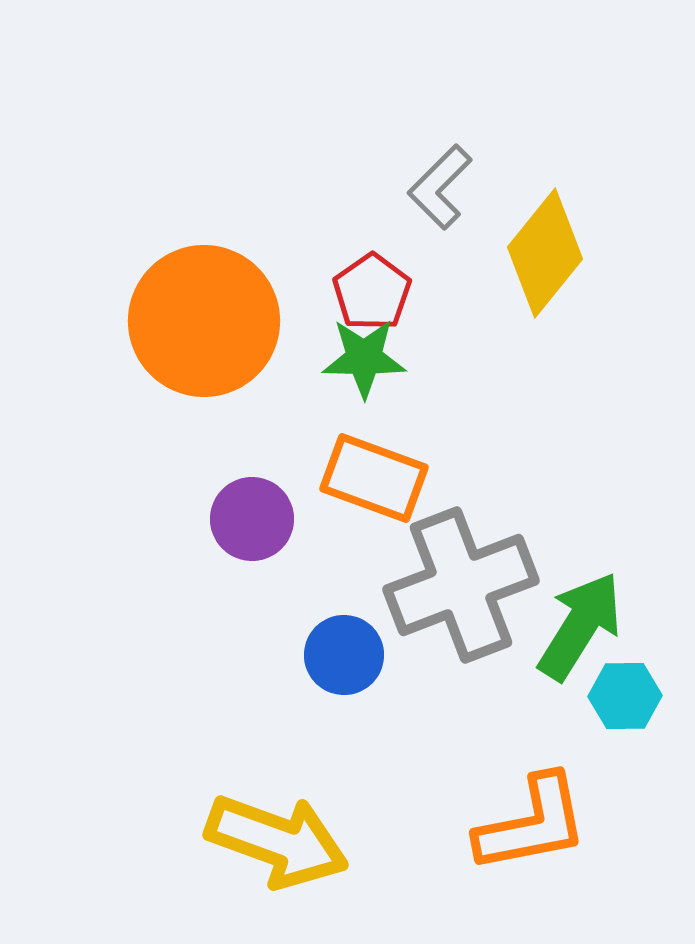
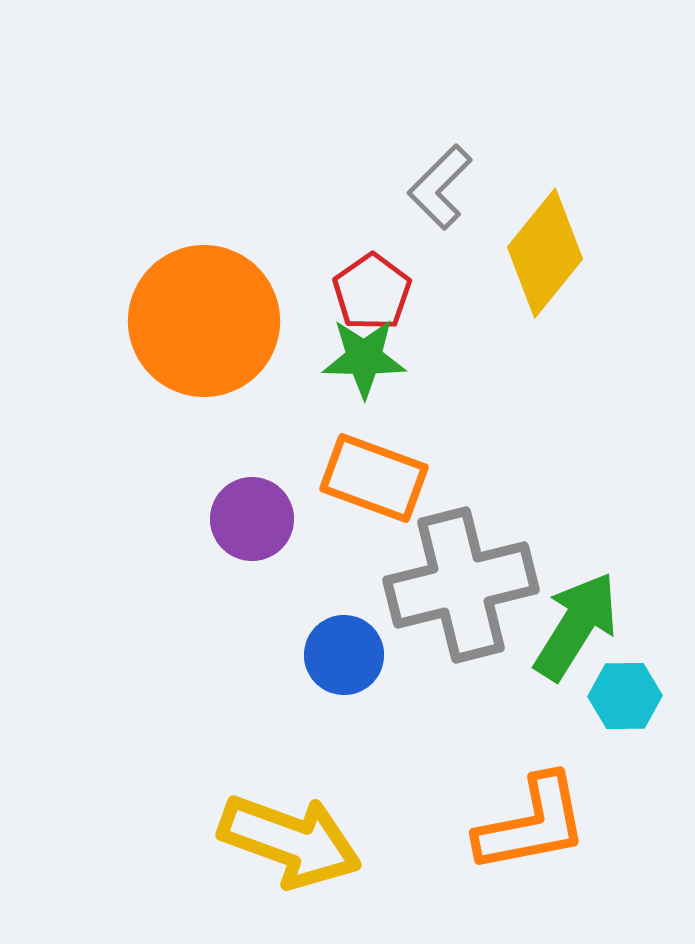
gray cross: rotated 7 degrees clockwise
green arrow: moved 4 px left
yellow arrow: moved 13 px right
